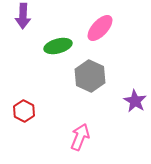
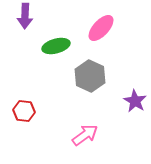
purple arrow: moved 2 px right
pink ellipse: moved 1 px right
green ellipse: moved 2 px left
red hexagon: rotated 20 degrees counterclockwise
pink arrow: moved 5 px right, 2 px up; rotated 32 degrees clockwise
